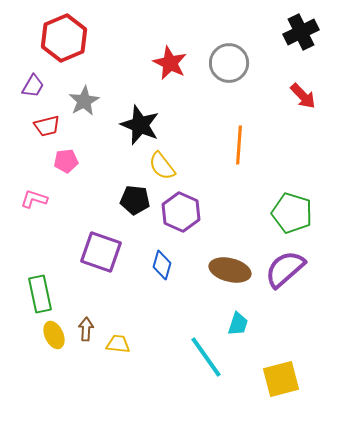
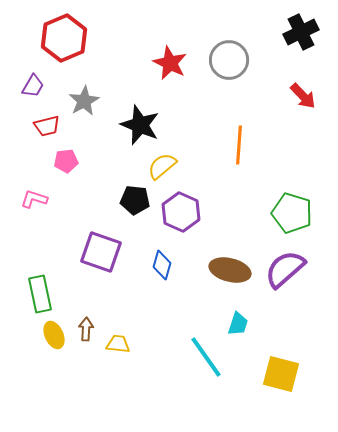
gray circle: moved 3 px up
yellow semicircle: rotated 88 degrees clockwise
yellow square: moved 5 px up; rotated 30 degrees clockwise
